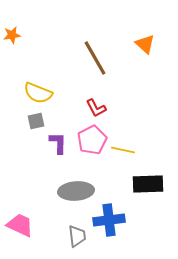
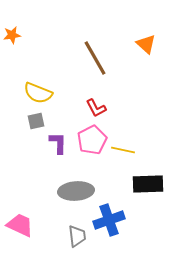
orange triangle: moved 1 px right
blue cross: rotated 12 degrees counterclockwise
